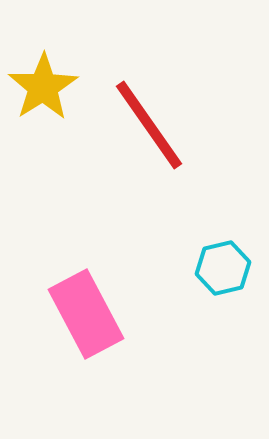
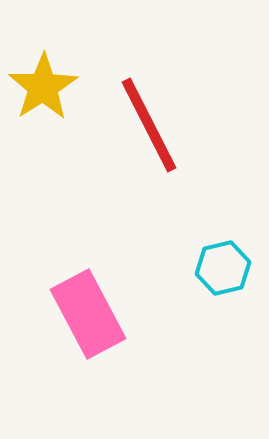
red line: rotated 8 degrees clockwise
pink rectangle: moved 2 px right
